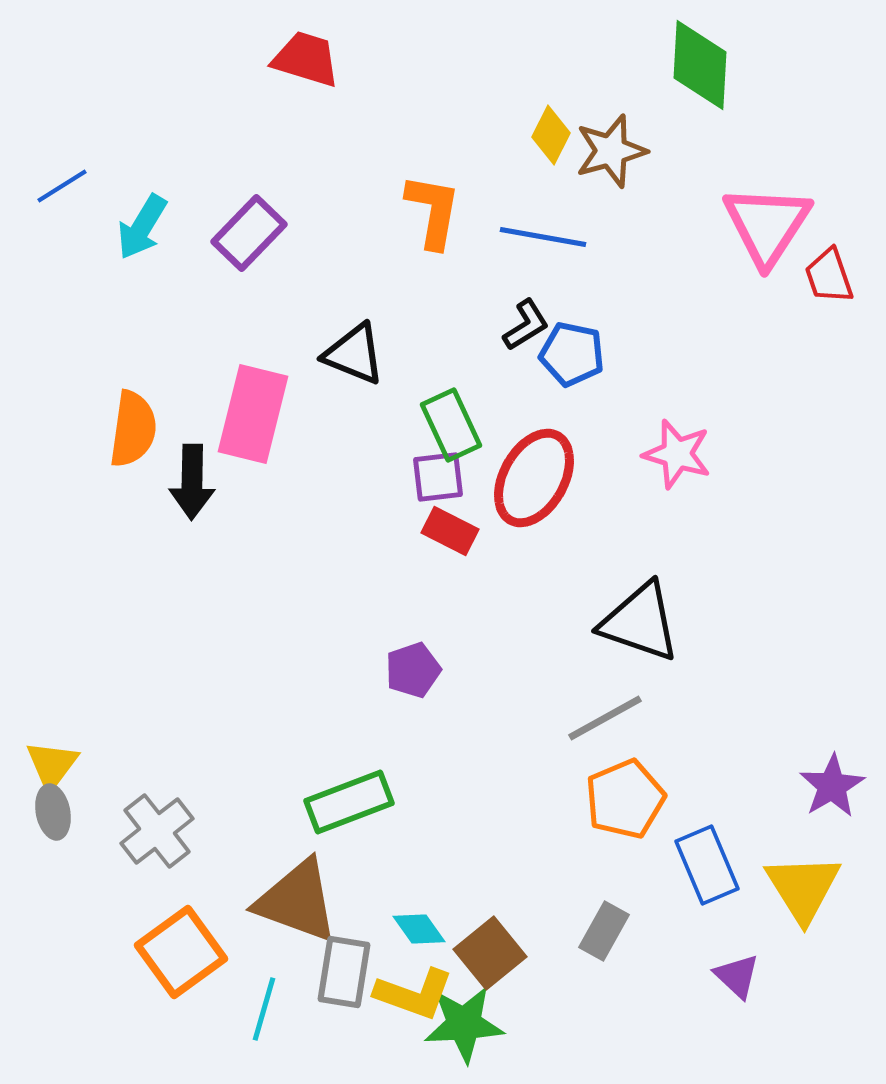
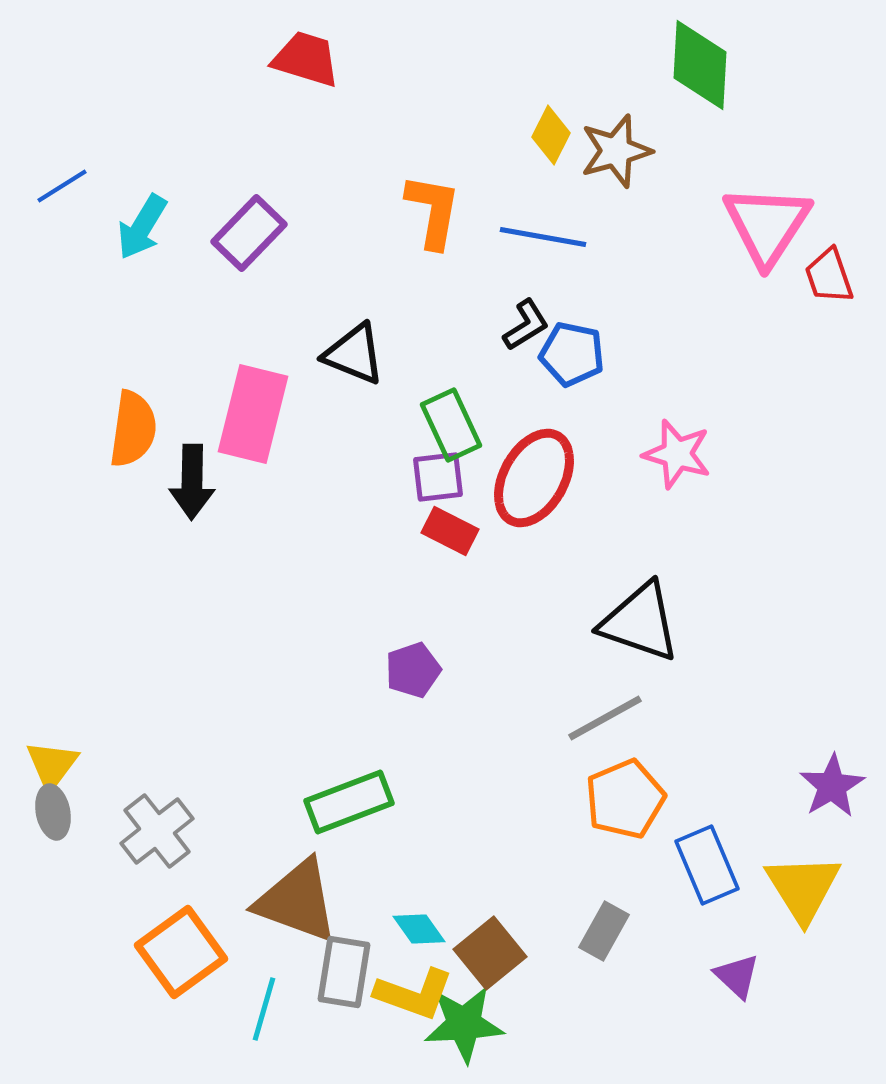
brown star at (611, 151): moved 5 px right
